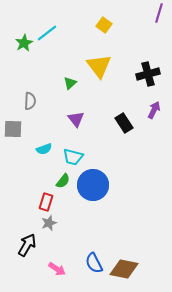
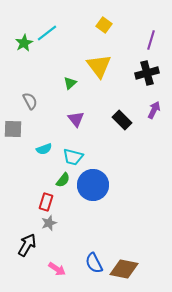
purple line: moved 8 px left, 27 px down
black cross: moved 1 px left, 1 px up
gray semicircle: rotated 30 degrees counterclockwise
black rectangle: moved 2 px left, 3 px up; rotated 12 degrees counterclockwise
green semicircle: moved 1 px up
